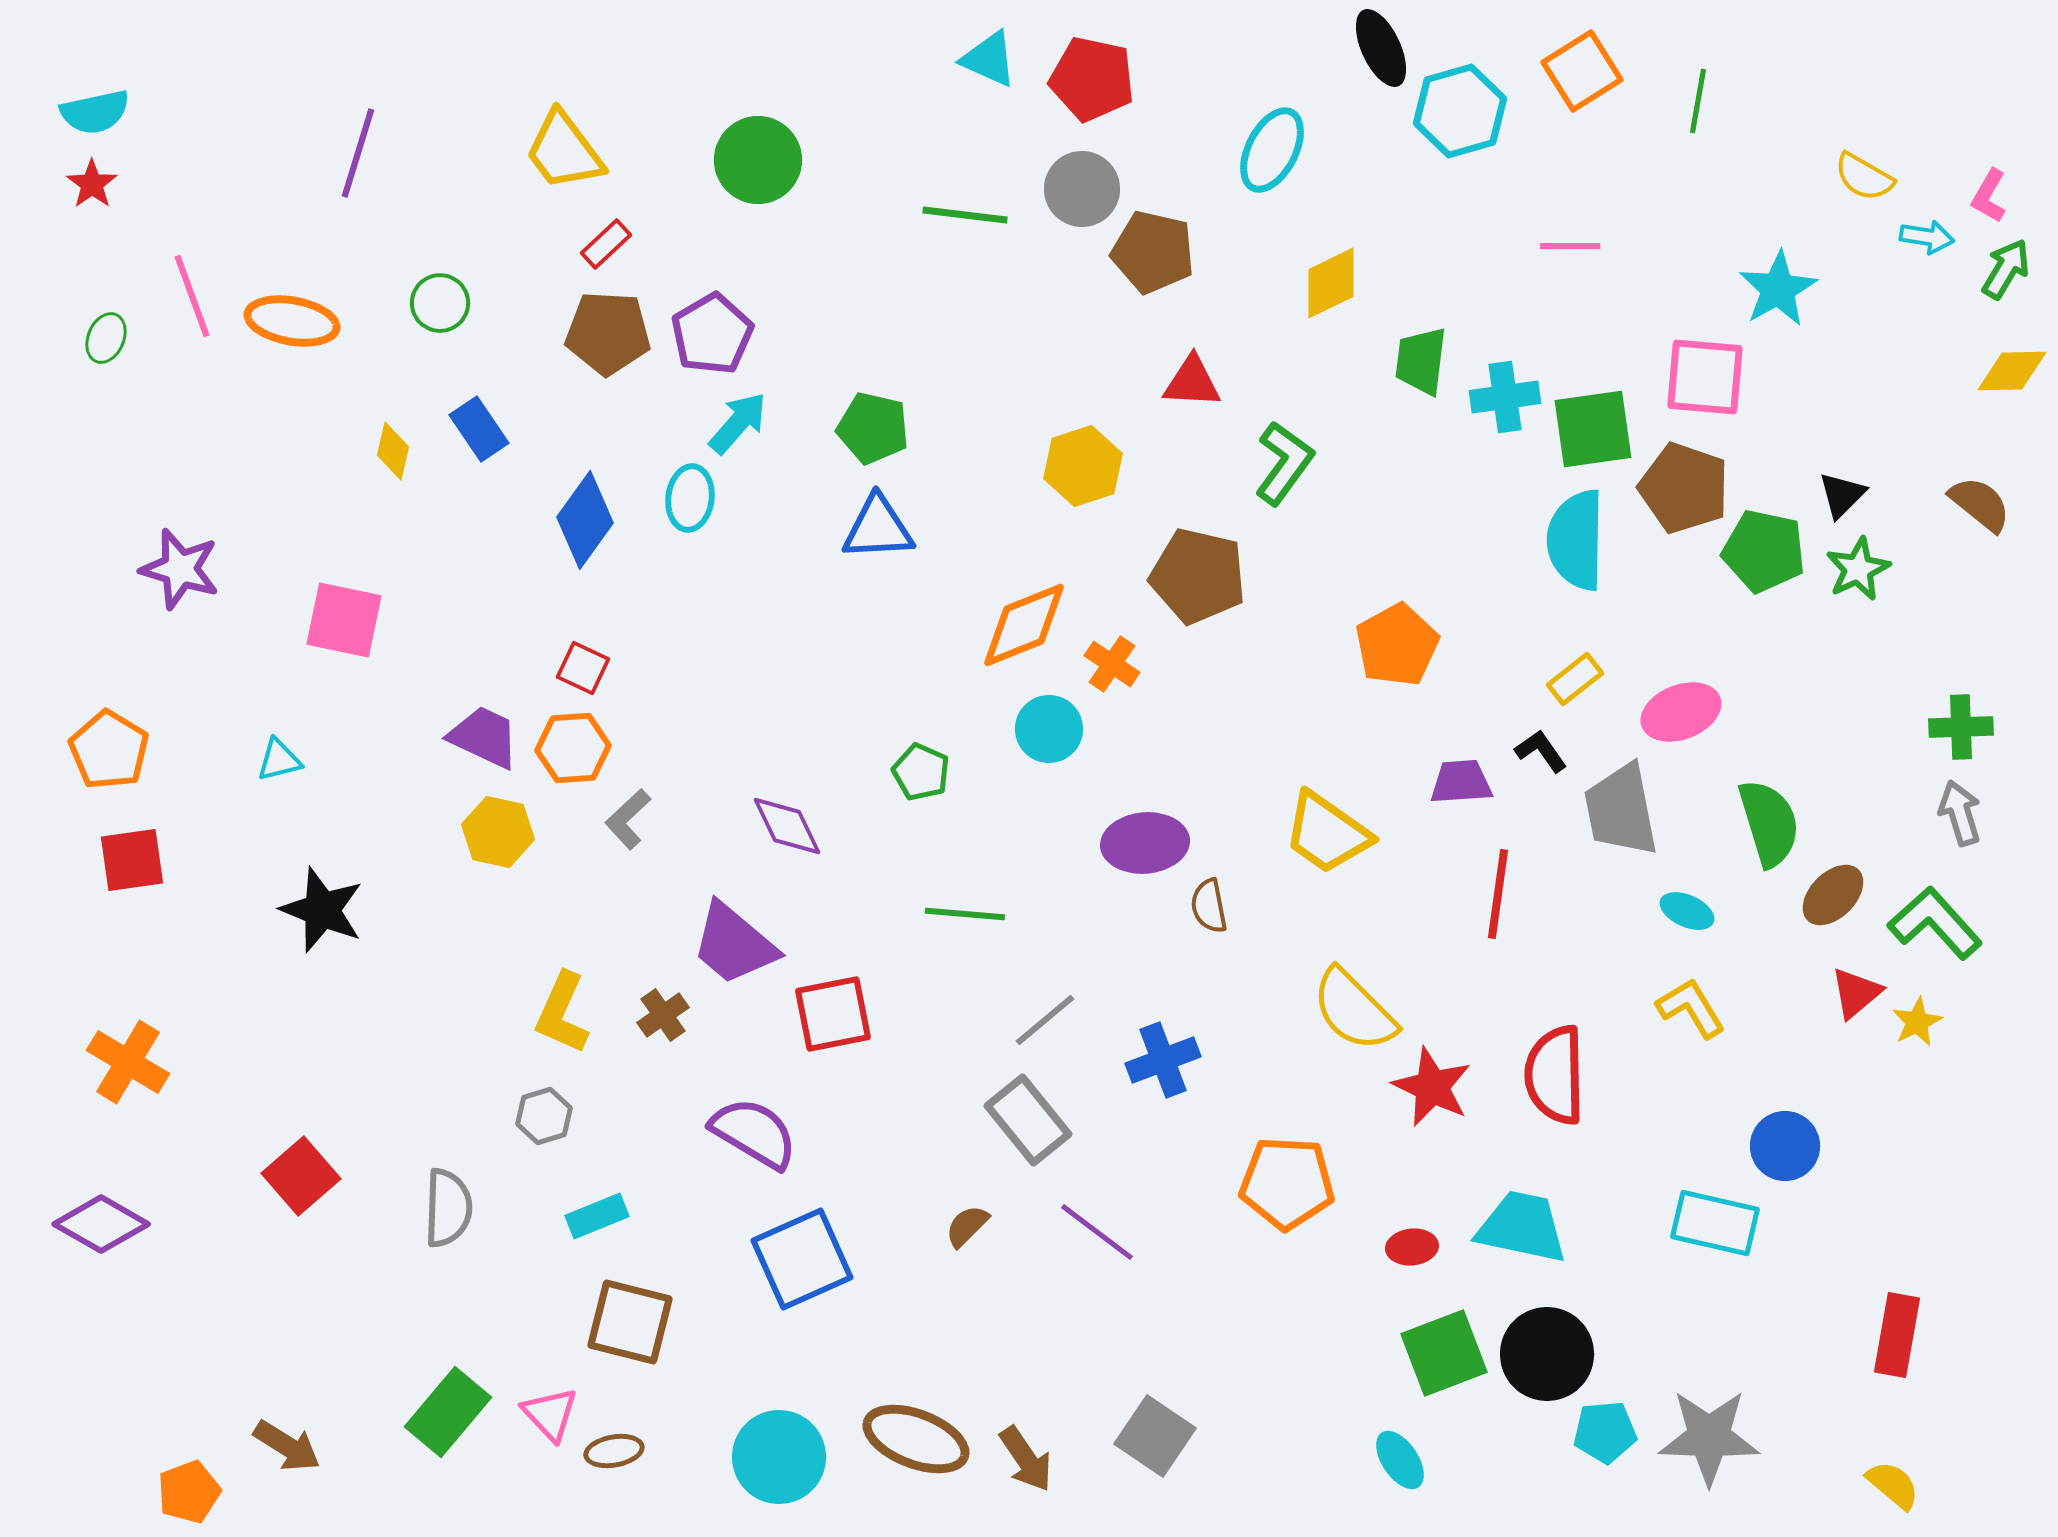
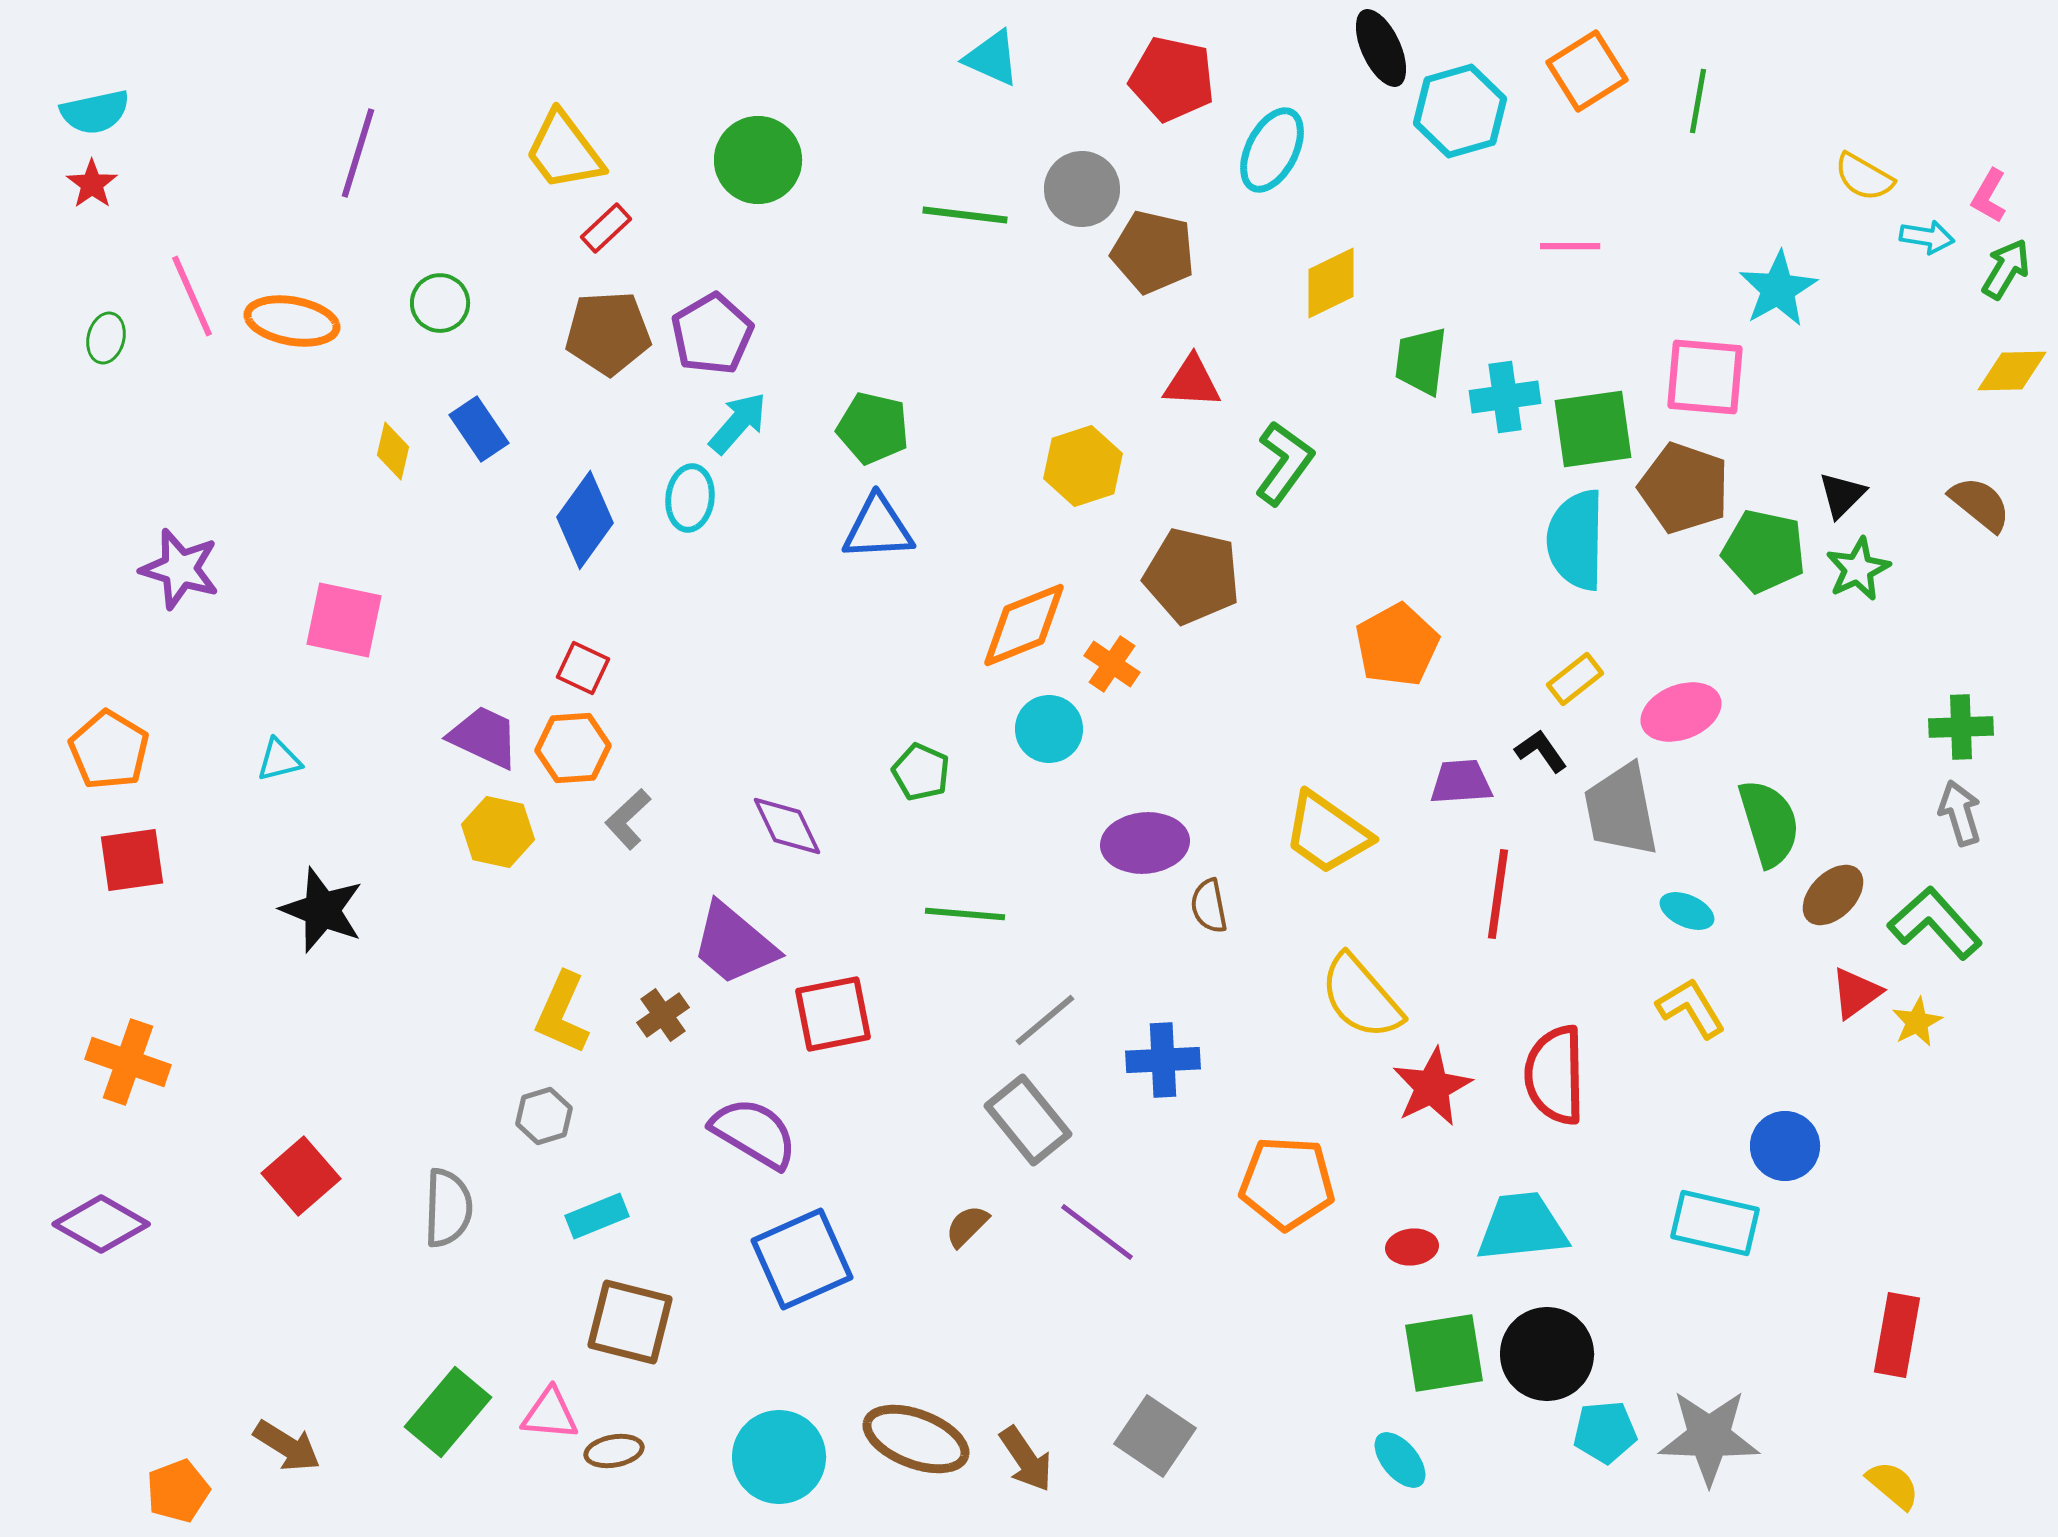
cyan triangle at (989, 59): moved 3 px right, 1 px up
orange square at (1582, 71): moved 5 px right
red pentagon at (1092, 79): moved 80 px right
red rectangle at (606, 244): moved 16 px up
pink line at (192, 296): rotated 4 degrees counterclockwise
brown pentagon at (608, 333): rotated 6 degrees counterclockwise
green ellipse at (106, 338): rotated 9 degrees counterclockwise
brown pentagon at (1198, 576): moved 6 px left
red triangle at (1856, 993): rotated 4 degrees clockwise
yellow semicircle at (1354, 1010): moved 7 px right, 13 px up; rotated 4 degrees clockwise
blue cross at (1163, 1060): rotated 18 degrees clockwise
orange cross at (128, 1062): rotated 12 degrees counterclockwise
red star at (1432, 1087): rotated 20 degrees clockwise
cyan trapezoid at (1522, 1227): rotated 18 degrees counterclockwise
green square at (1444, 1353): rotated 12 degrees clockwise
pink triangle at (550, 1414): rotated 42 degrees counterclockwise
cyan ellipse at (1400, 1460): rotated 6 degrees counterclockwise
orange pentagon at (189, 1492): moved 11 px left, 1 px up
